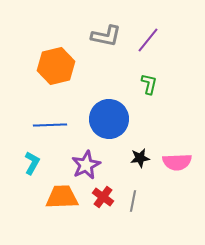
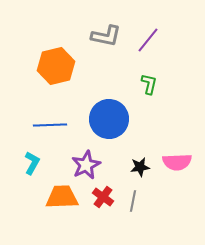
black star: moved 9 px down
